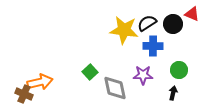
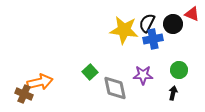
black semicircle: rotated 30 degrees counterclockwise
blue cross: moved 7 px up; rotated 12 degrees counterclockwise
